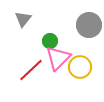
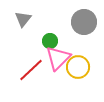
gray circle: moved 5 px left, 3 px up
yellow circle: moved 2 px left
